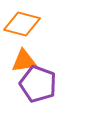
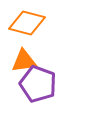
orange diamond: moved 5 px right, 1 px up
